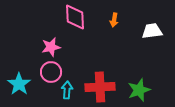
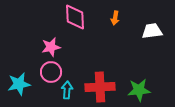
orange arrow: moved 1 px right, 2 px up
cyan star: rotated 25 degrees clockwise
green star: rotated 15 degrees clockwise
